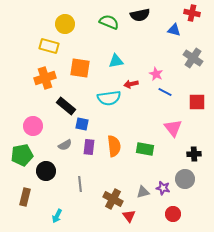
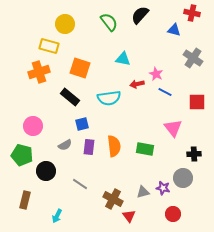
black semicircle: rotated 144 degrees clockwise
green semicircle: rotated 30 degrees clockwise
cyan triangle: moved 7 px right, 2 px up; rotated 21 degrees clockwise
orange square: rotated 10 degrees clockwise
orange cross: moved 6 px left, 6 px up
red arrow: moved 6 px right
black rectangle: moved 4 px right, 9 px up
blue square: rotated 24 degrees counterclockwise
green pentagon: rotated 25 degrees clockwise
gray circle: moved 2 px left, 1 px up
gray line: rotated 49 degrees counterclockwise
brown rectangle: moved 3 px down
